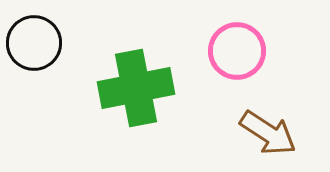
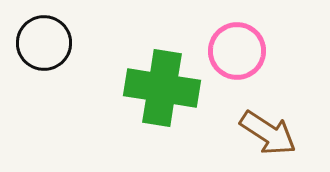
black circle: moved 10 px right
green cross: moved 26 px right; rotated 20 degrees clockwise
